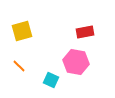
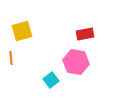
red rectangle: moved 2 px down
orange line: moved 8 px left, 8 px up; rotated 40 degrees clockwise
cyan square: rotated 28 degrees clockwise
